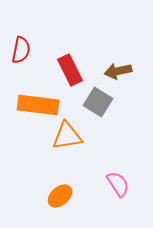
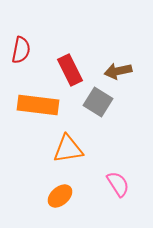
orange triangle: moved 1 px right, 13 px down
